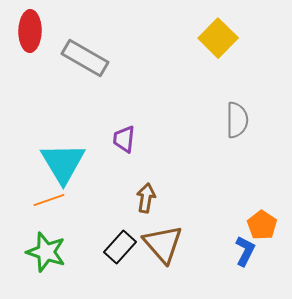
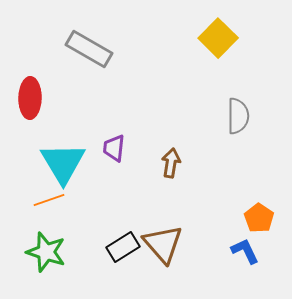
red ellipse: moved 67 px down
gray rectangle: moved 4 px right, 9 px up
gray semicircle: moved 1 px right, 4 px up
purple trapezoid: moved 10 px left, 9 px down
brown arrow: moved 25 px right, 35 px up
orange pentagon: moved 3 px left, 7 px up
black rectangle: moved 3 px right; rotated 16 degrees clockwise
blue L-shape: rotated 52 degrees counterclockwise
